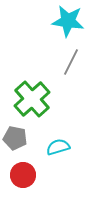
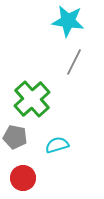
gray line: moved 3 px right
gray pentagon: moved 1 px up
cyan semicircle: moved 1 px left, 2 px up
red circle: moved 3 px down
